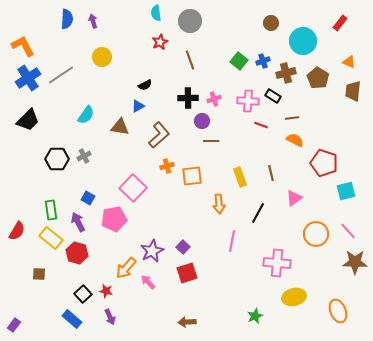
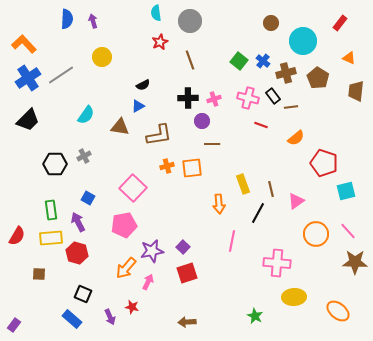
orange L-shape at (23, 46): moved 1 px right, 2 px up; rotated 15 degrees counterclockwise
blue cross at (263, 61): rotated 32 degrees counterclockwise
orange triangle at (349, 62): moved 4 px up
black semicircle at (145, 85): moved 2 px left
brown trapezoid at (353, 91): moved 3 px right
black rectangle at (273, 96): rotated 21 degrees clockwise
pink cross at (248, 101): moved 3 px up; rotated 10 degrees clockwise
brown line at (292, 118): moved 1 px left, 11 px up
brown L-shape at (159, 135): rotated 32 degrees clockwise
orange semicircle at (295, 140): moved 1 px right, 2 px up; rotated 114 degrees clockwise
brown line at (211, 141): moved 1 px right, 3 px down
black hexagon at (57, 159): moved 2 px left, 5 px down
brown line at (271, 173): moved 16 px down
orange square at (192, 176): moved 8 px up
yellow rectangle at (240, 177): moved 3 px right, 7 px down
pink triangle at (294, 198): moved 2 px right, 3 px down
pink pentagon at (114, 219): moved 10 px right, 6 px down
red semicircle at (17, 231): moved 5 px down
yellow rectangle at (51, 238): rotated 45 degrees counterclockwise
purple star at (152, 251): rotated 15 degrees clockwise
pink arrow at (148, 282): rotated 70 degrees clockwise
red star at (106, 291): moved 26 px right, 16 px down
black square at (83, 294): rotated 24 degrees counterclockwise
yellow ellipse at (294, 297): rotated 10 degrees clockwise
orange ellipse at (338, 311): rotated 30 degrees counterclockwise
green star at (255, 316): rotated 21 degrees counterclockwise
